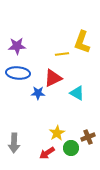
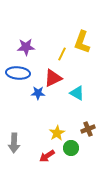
purple star: moved 9 px right, 1 px down
yellow line: rotated 56 degrees counterclockwise
brown cross: moved 8 px up
red arrow: moved 3 px down
